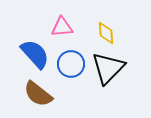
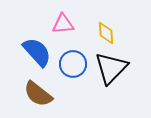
pink triangle: moved 1 px right, 3 px up
blue semicircle: moved 2 px right, 2 px up
blue circle: moved 2 px right
black triangle: moved 3 px right
